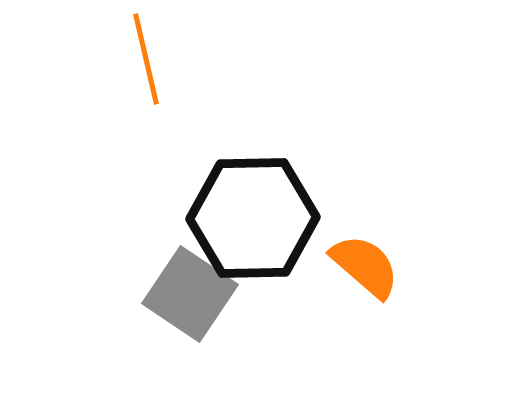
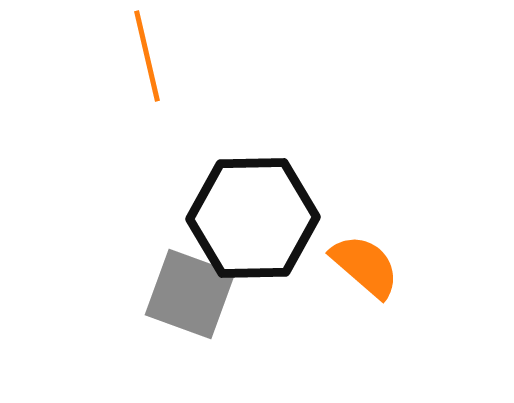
orange line: moved 1 px right, 3 px up
gray square: rotated 14 degrees counterclockwise
